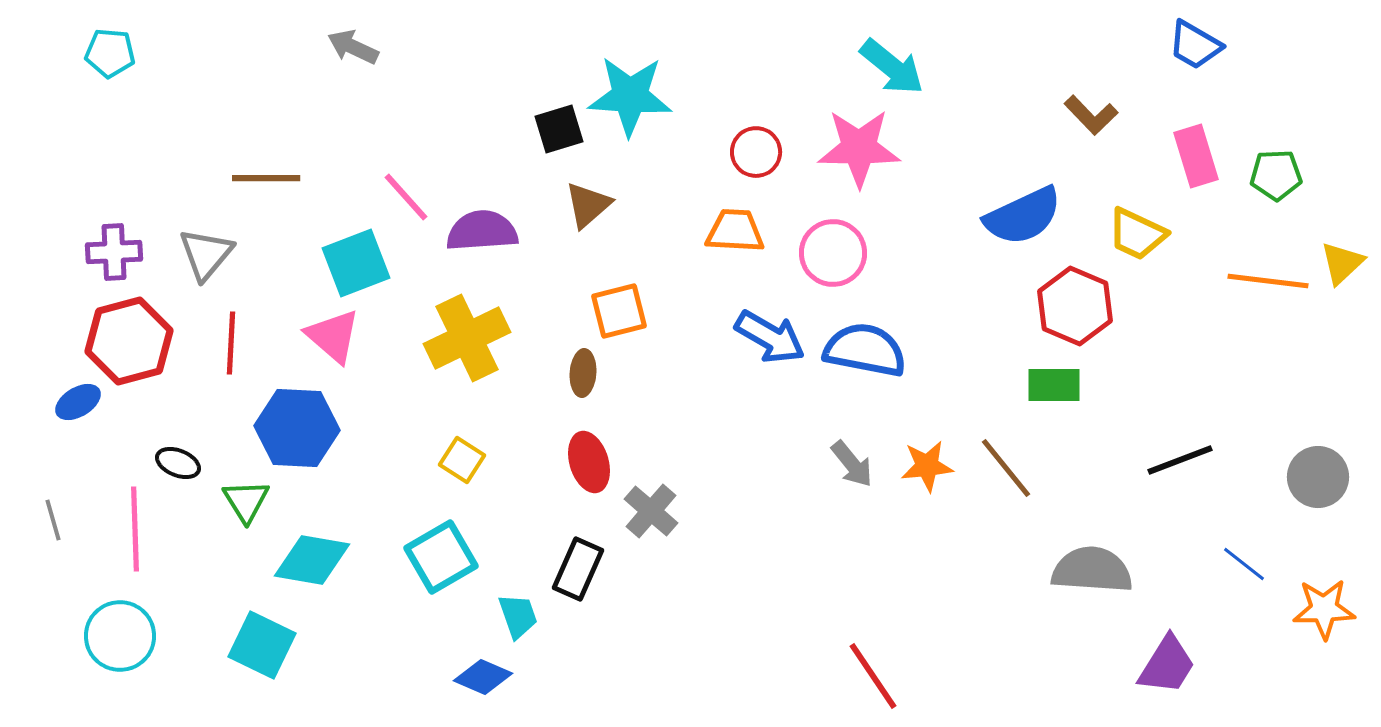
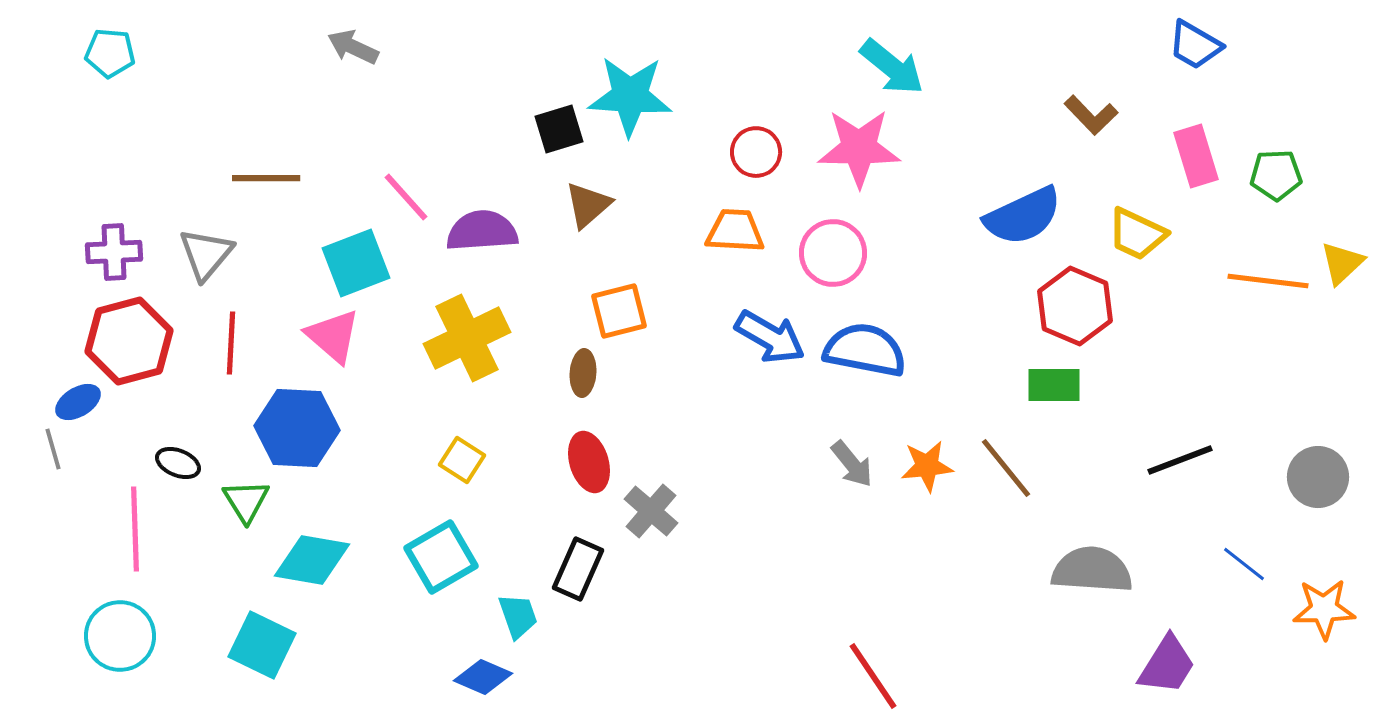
gray line at (53, 520): moved 71 px up
